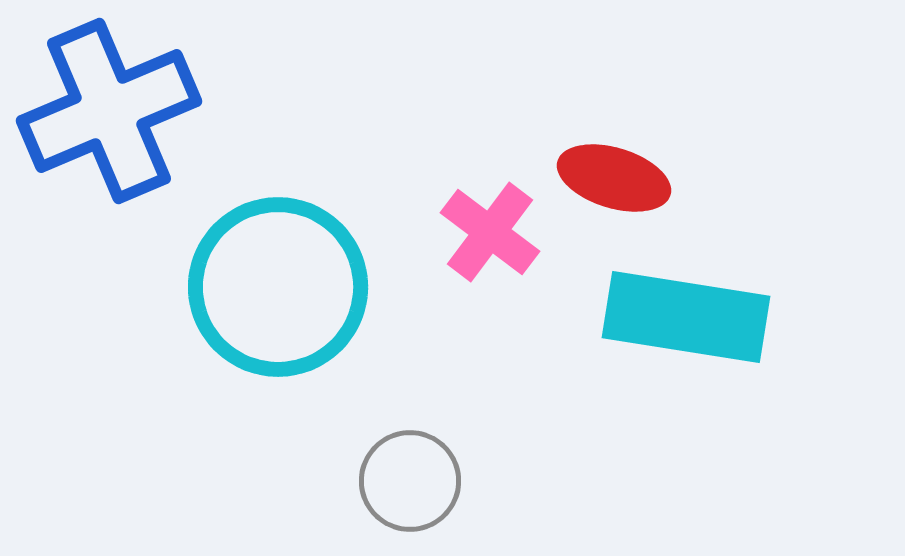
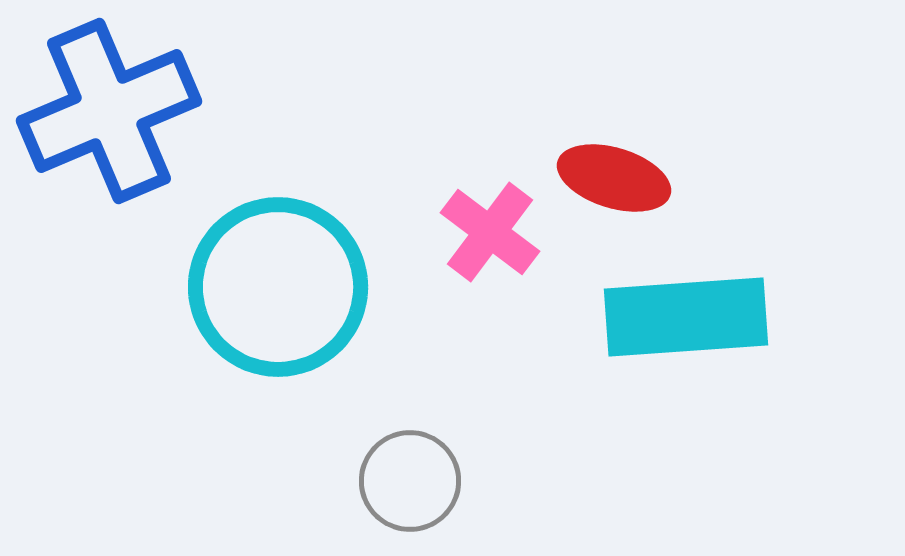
cyan rectangle: rotated 13 degrees counterclockwise
